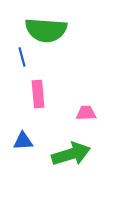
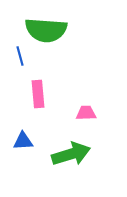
blue line: moved 2 px left, 1 px up
